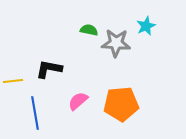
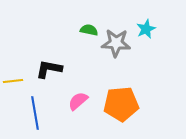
cyan star: moved 3 px down
